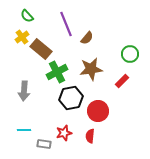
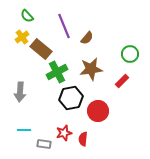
purple line: moved 2 px left, 2 px down
gray arrow: moved 4 px left, 1 px down
red semicircle: moved 7 px left, 3 px down
